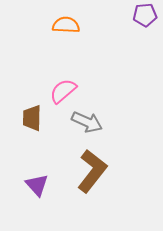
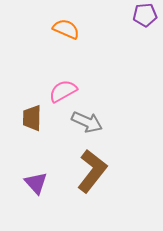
orange semicircle: moved 4 px down; rotated 20 degrees clockwise
pink semicircle: rotated 12 degrees clockwise
purple triangle: moved 1 px left, 2 px up
